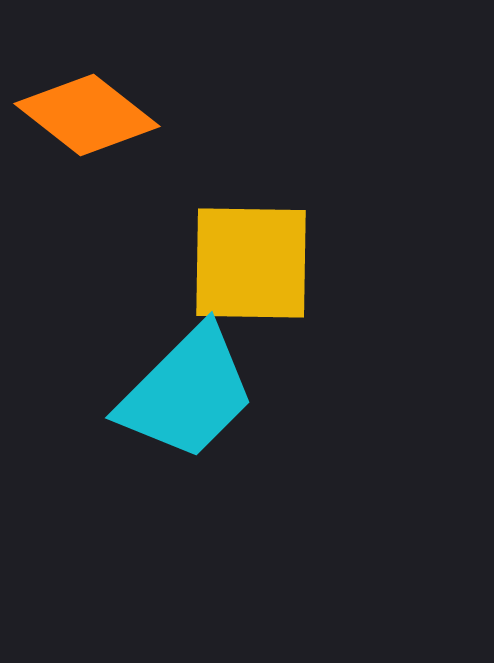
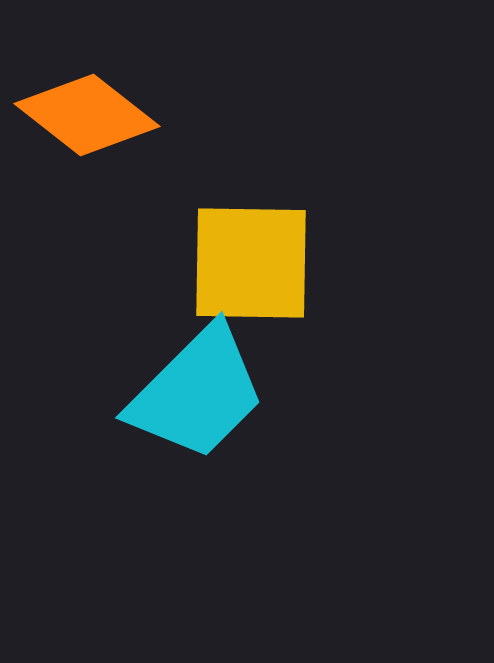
cyan trapezoid: moved 10 px right
